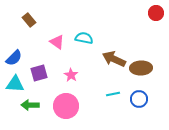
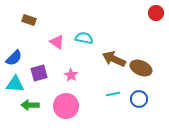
brown rectangle: rotated 32 degrees counterclockwise
brown ellipse: rotated 25 degrees clockwise
